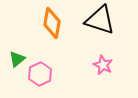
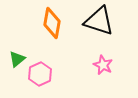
black triangle: moved 1 px left, 1 px down
